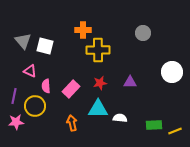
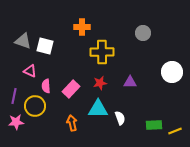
orange cross: moved 1 px left, 3 px up
gray triangle: rotated 30 degrees counterclockwise
yellow cross: moved 4 px right, 2 px down
white semicircle: rotated 64 degrees clockwise
